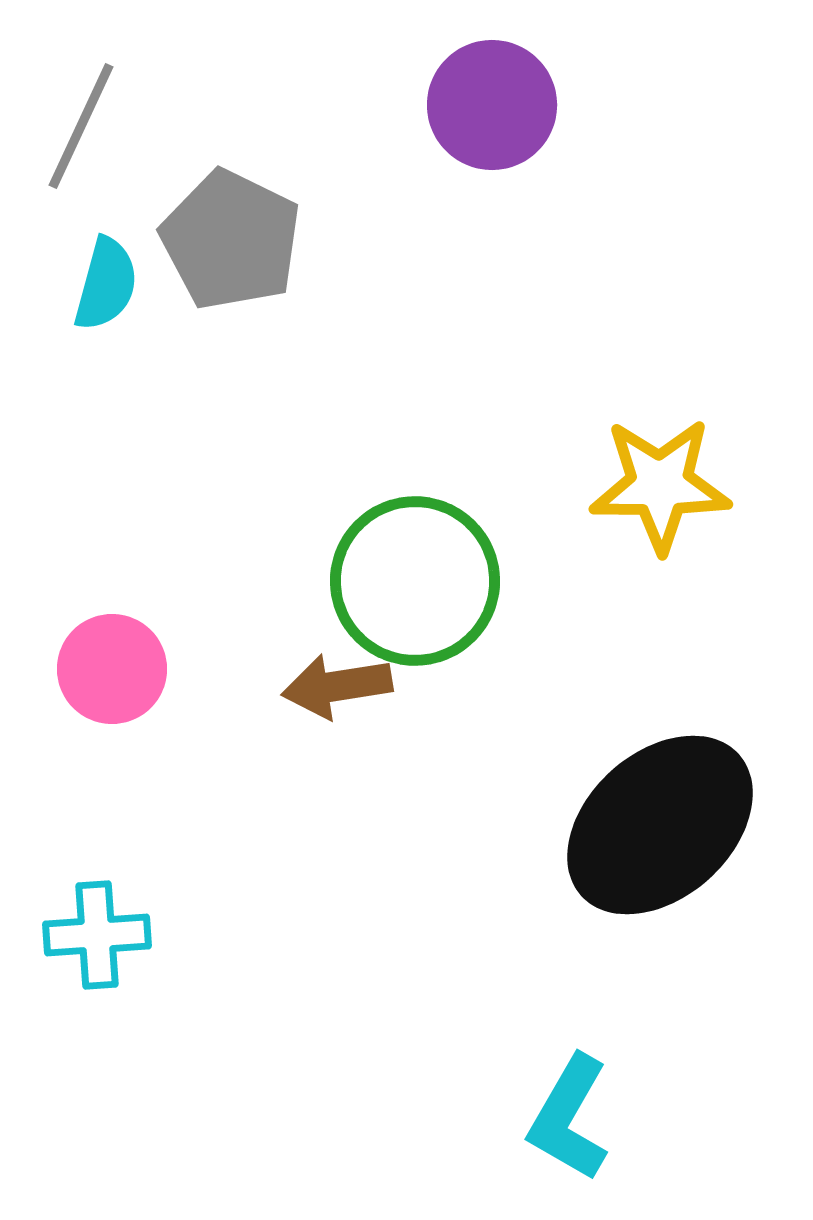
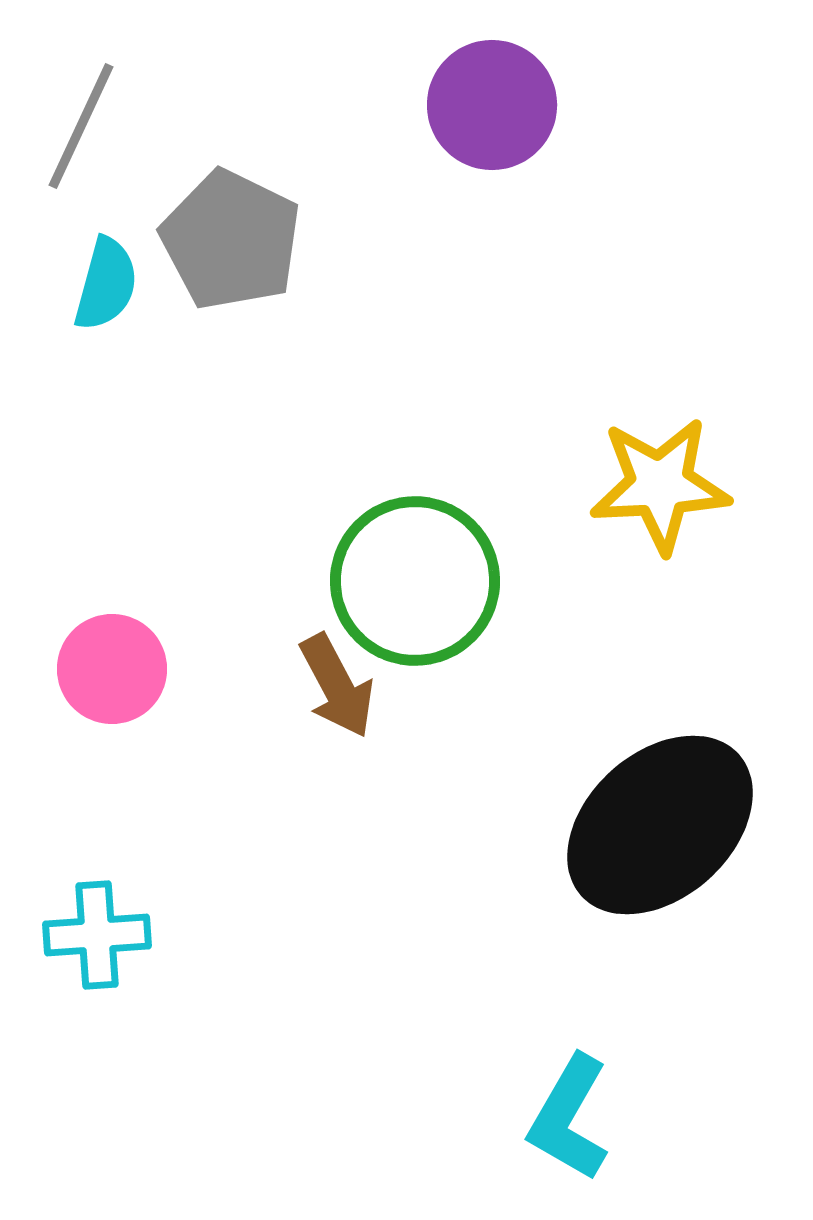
yellow star: rotated 3 degrees counterclockwise
brown arrow: rotated 109 degrees counterclockwise
